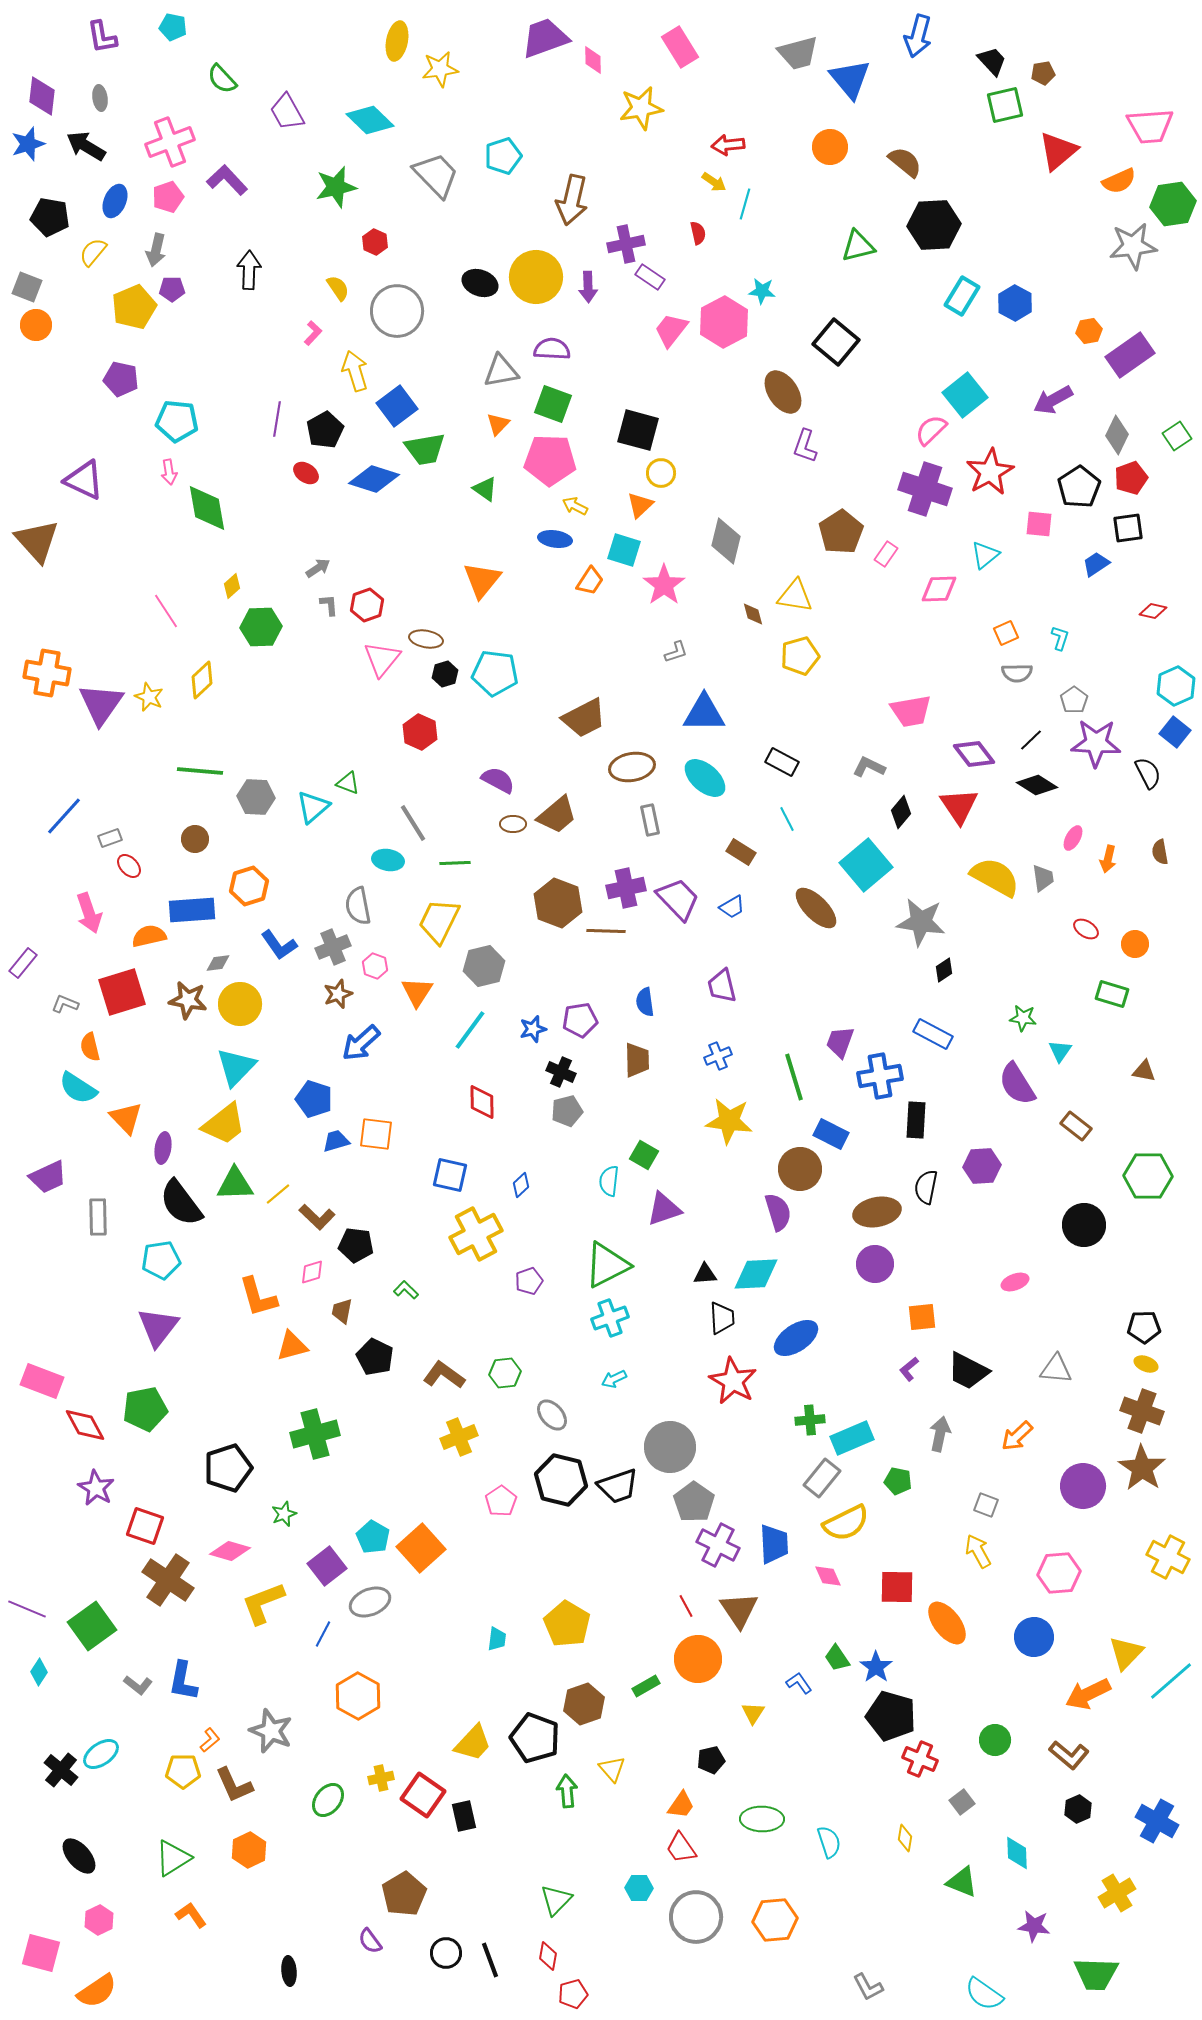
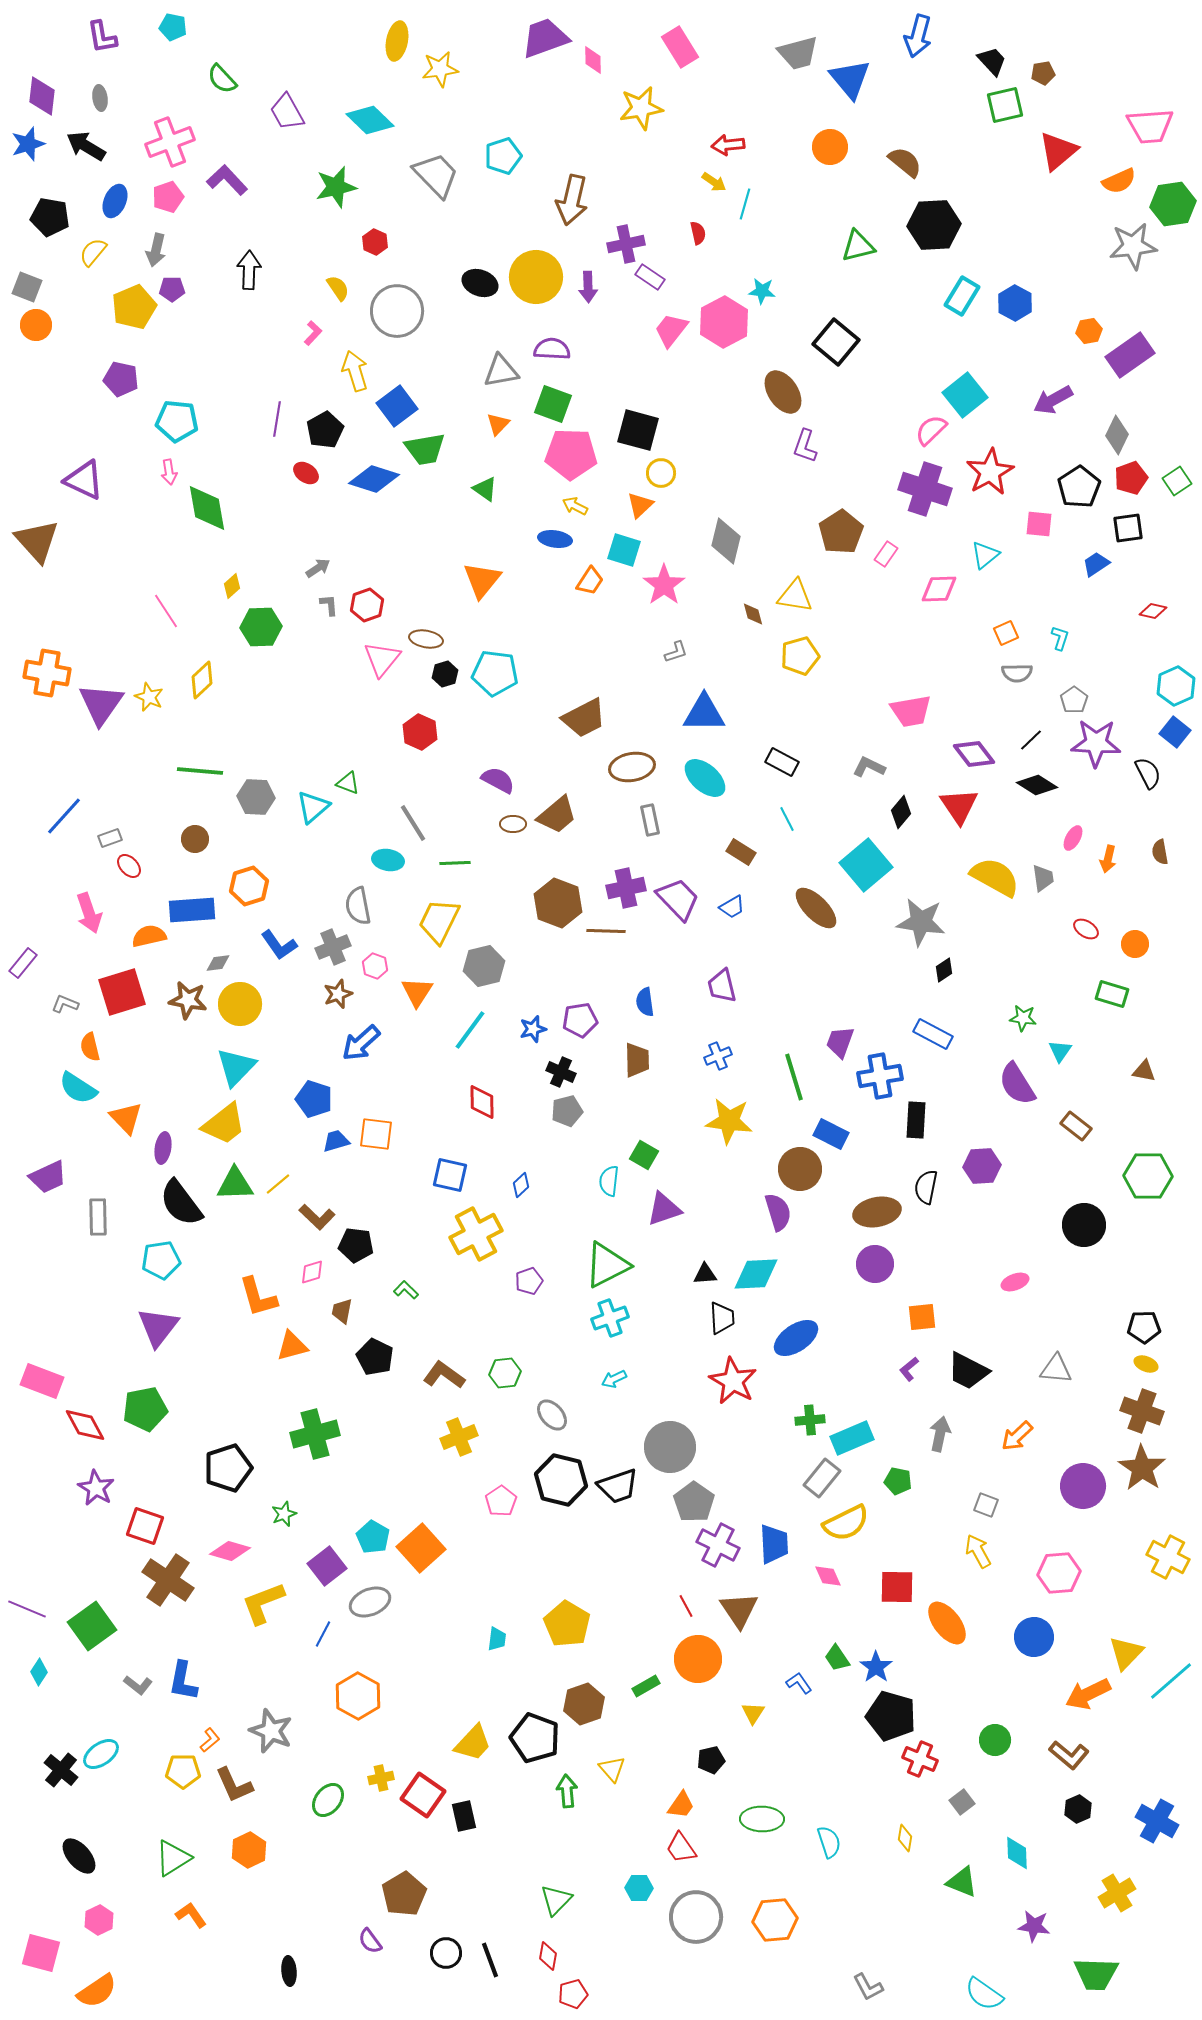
green square at (1177, 436): moved 45 px down
pink pentagon at (550, 460): moved 21 px right, 6 px up
yellow line at (278, 1194): moved 10 px up
